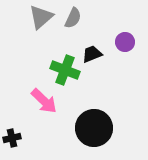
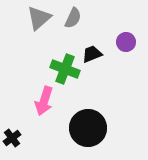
gray triangle: moved 2 px left, 1 px down
purple circle: moved 1 px right
green cross: moved 1 px up
pink arrow: rotated 64 degrees clockwise
black circle: moved 6 px left
black cross: rotated 24 degrees counterclockwise
